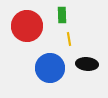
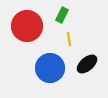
green rectangle: rotated 28 degrees clockwise
black ellipse: rotated 45 degrees counterclockwise
